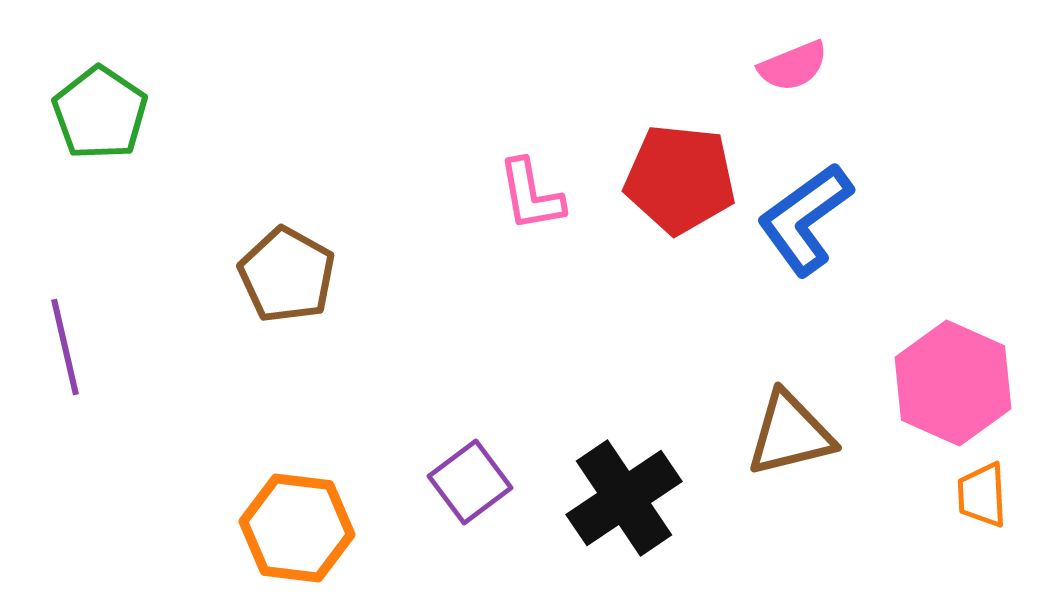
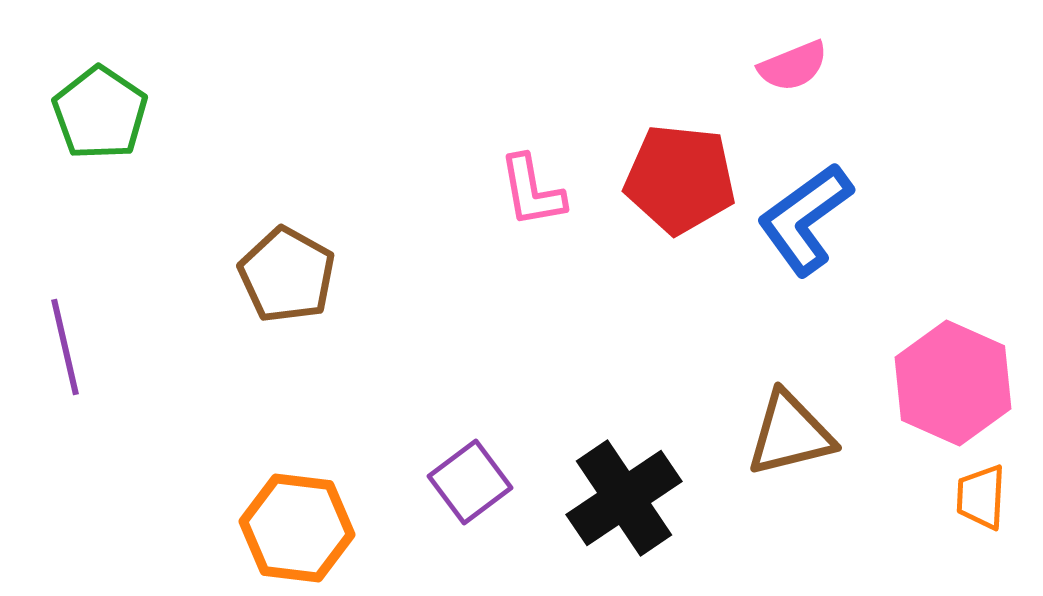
pink L-shape: moved 1 px right, 4 px up
orange trapezoid: moved 1 px left, 2 px down; rotated 6 degrees clockwise
